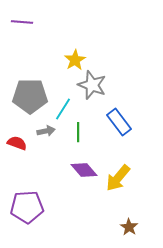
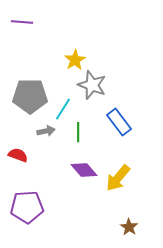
red semicircle: moved 1 px right, 12 px down
